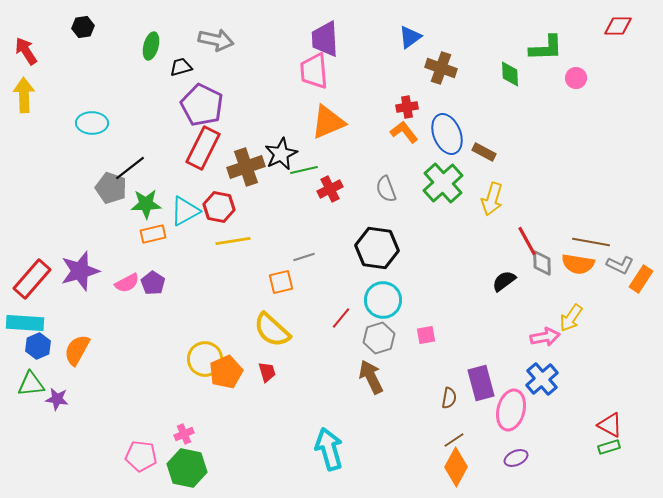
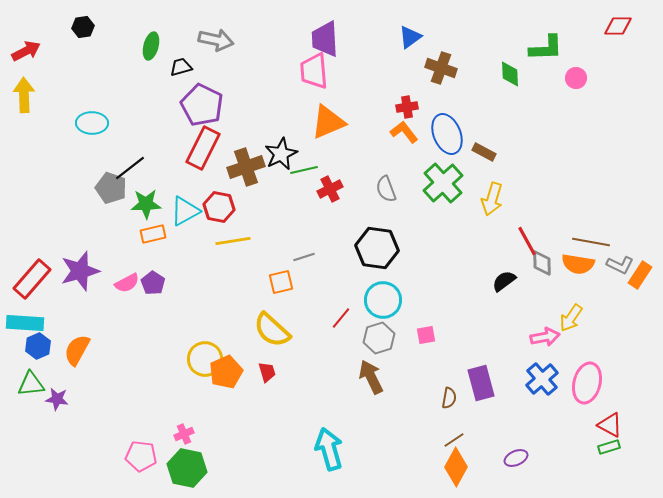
red arrow at (26, 51): rotated 96 degrees clockwise
orange rectangle at (641, 279): moved 1 px left, 4 px up
pink ellipse at (511, 410): moved 76 px right, 27 px up
